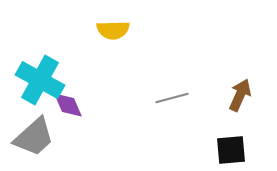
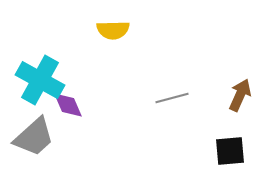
black square: moved 1 px left, 1 px down
